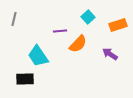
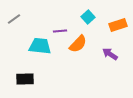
gray line: rotated 40 degrees clockwise
cyan trapezoid: moved 2 px right, 10 px up; rotated 130 degrees clockwise
